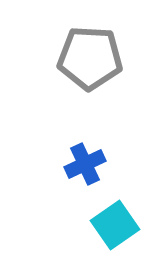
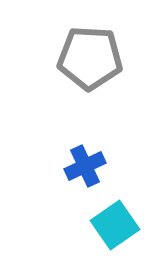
blue cross: moved 2 px down
